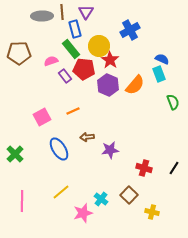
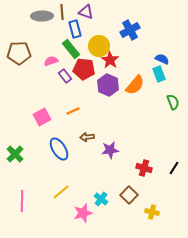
purple triangle: rotated 42 degrees counterclockwise
